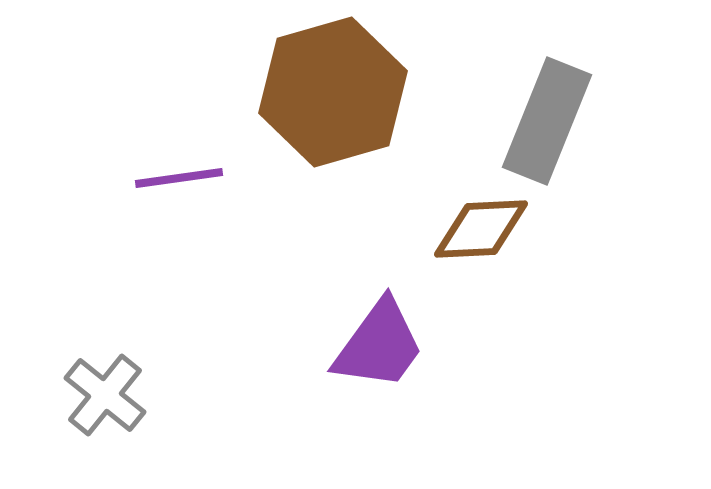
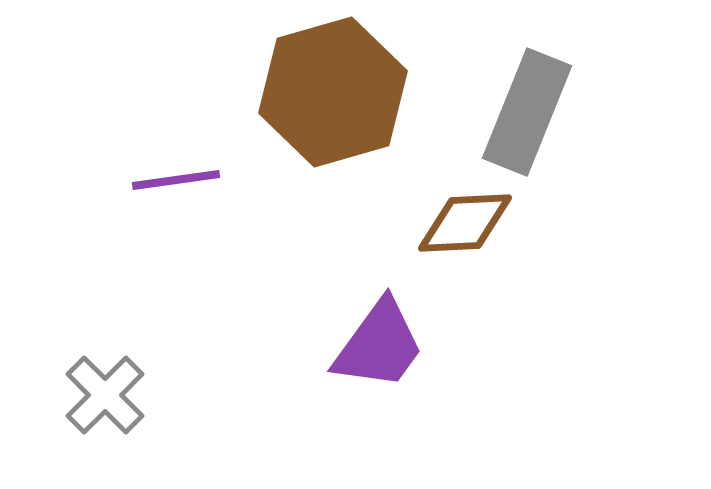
gray rectangle: moved 20 px left, 9 px up
purple line: moved 3 px left, 2 px down
brown diamond: moved 16 px left, 6 px up
gray cross: rotated 6 degrees clockwise
